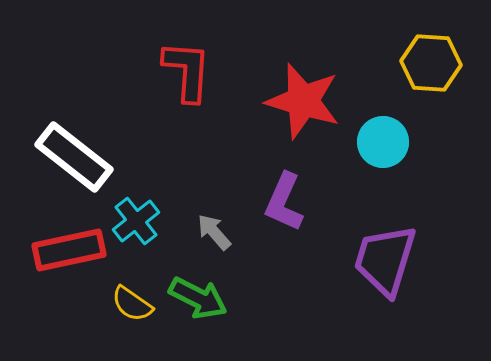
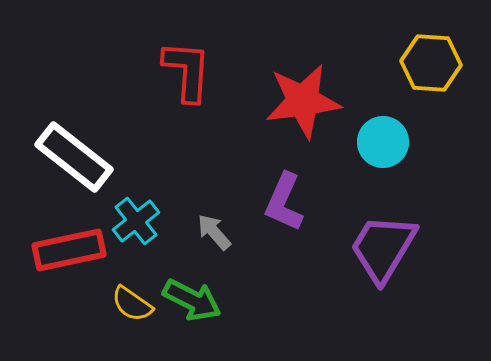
red star: rotated 24 degrees counterclockwise
purple trapezoid: moved 2 px left, 12 px up; rotated 14 degrees clockwise
green arrow: moved 6 px left, 2 px down
